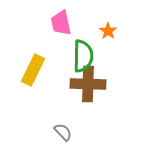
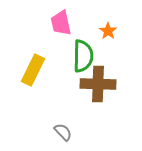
brown cross: moved 10 px right
